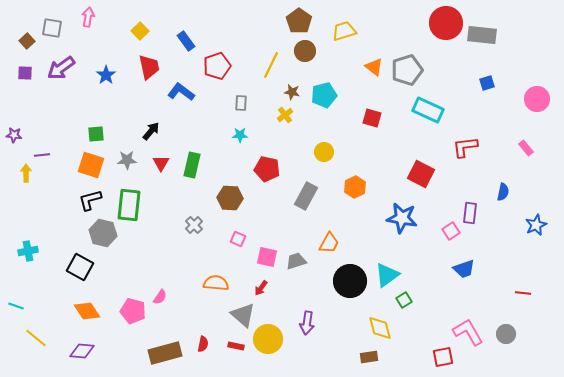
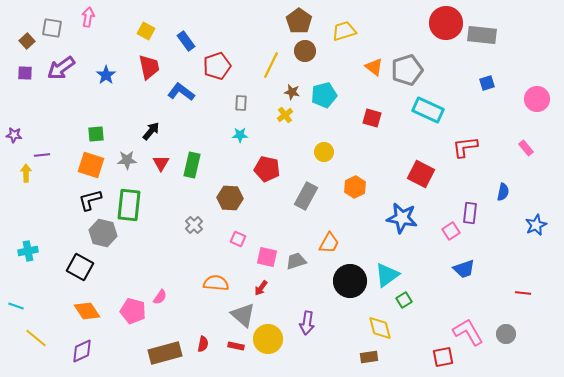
yellow square at (140, 31): moved 6 px right; rotated 18 degrees counterclockwise
purple diamond at (82, 351): rotated 30 degrees counterclockwise
